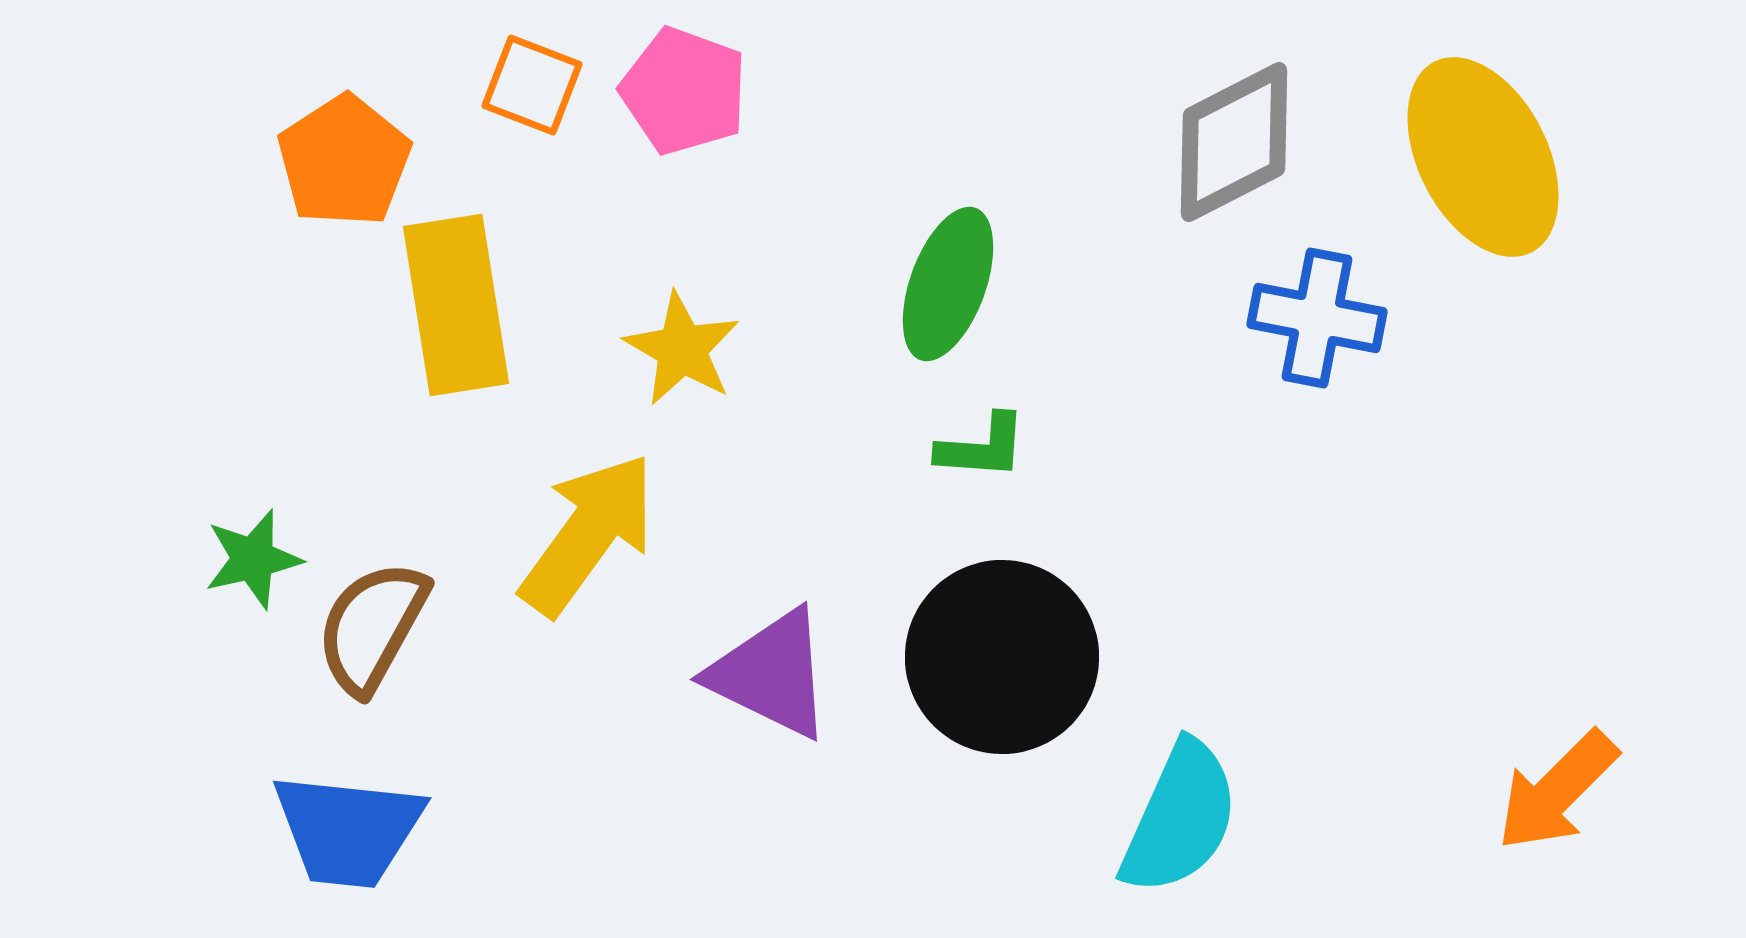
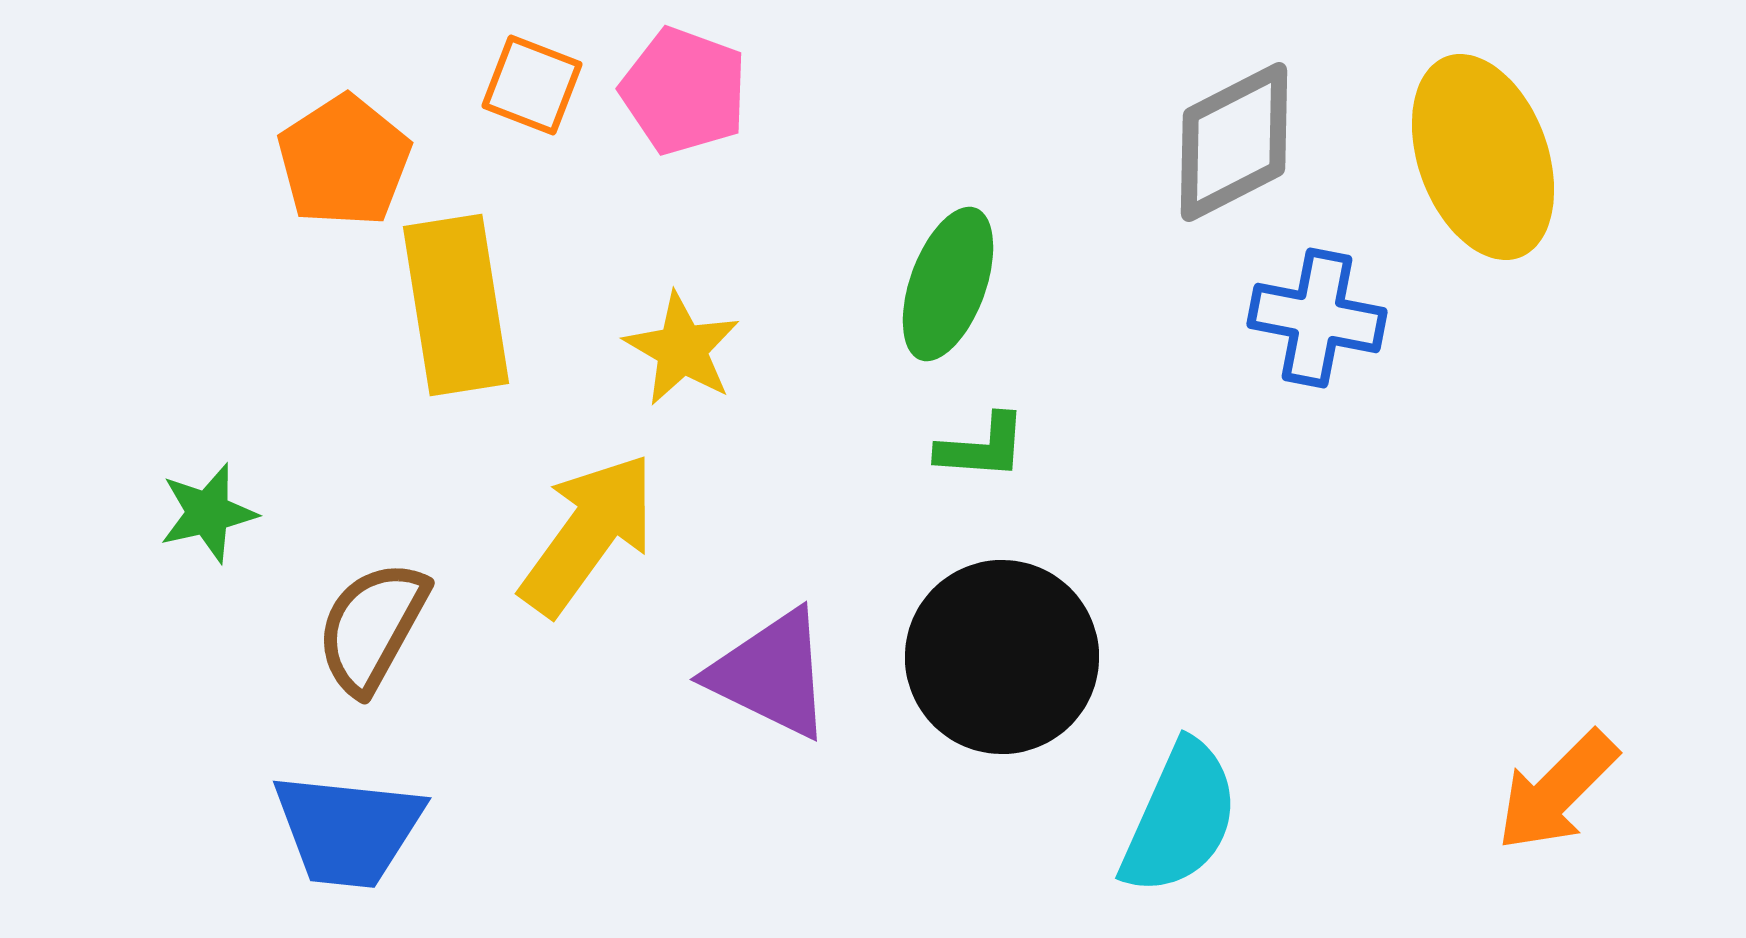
yellow ellipse: rotated 7 degrees clockwise
green star: moved 45 px left, 46 px up
